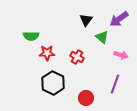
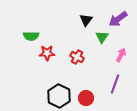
purple arrow: moved 1 px left
green triangle: rotated 24 degrees clockwise
pink arrow: rotated 80 degrees counterclockwise
black hexagon: moved 6 px right, 13 px down
